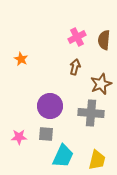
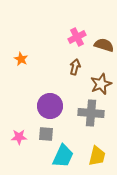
brown semicircle: moved 5 px down; rotated 102 degrees clockwise
yellow trapezoid: moved 4 px up
